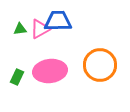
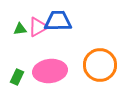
pink triangle: moved 2 px left, 2 px up
